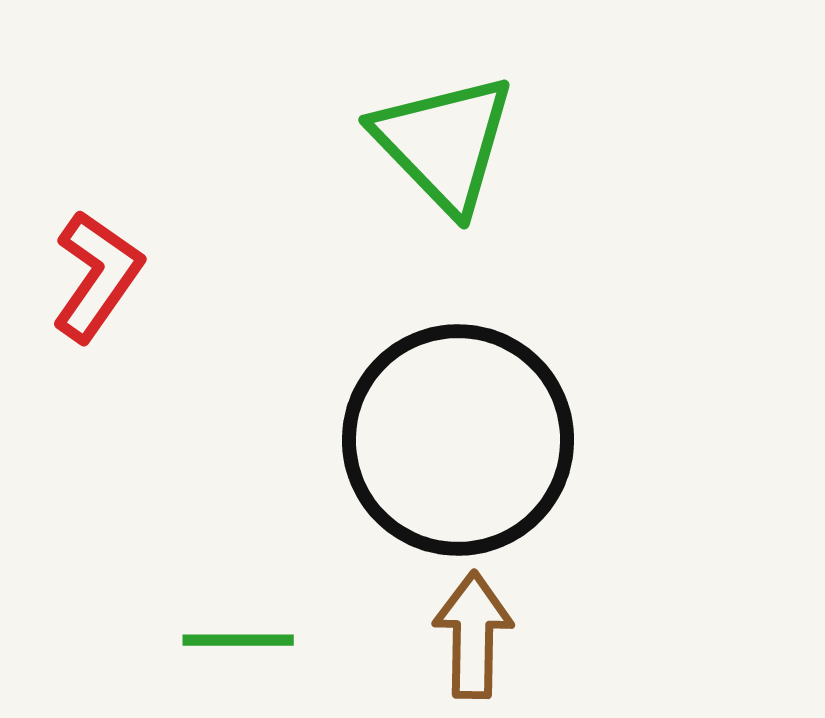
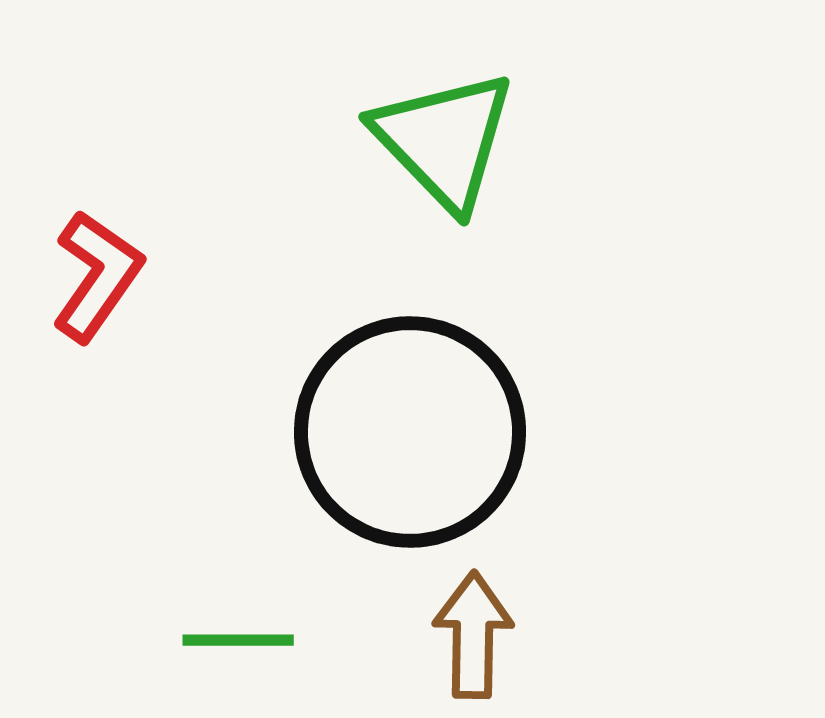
green triangle: moved 3 px up
black circle: moved 48 px left, 8 px up
